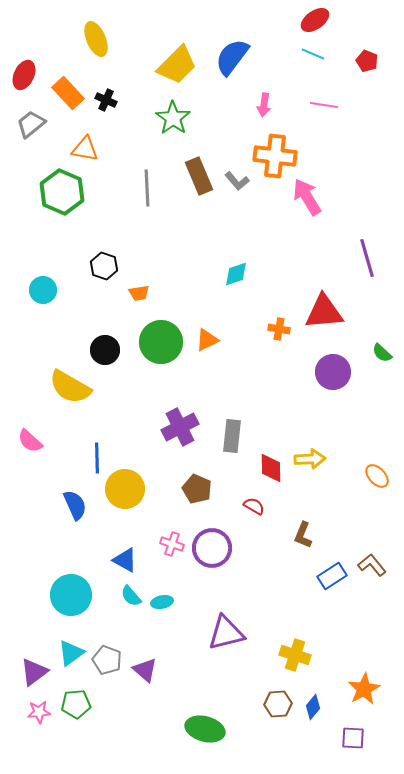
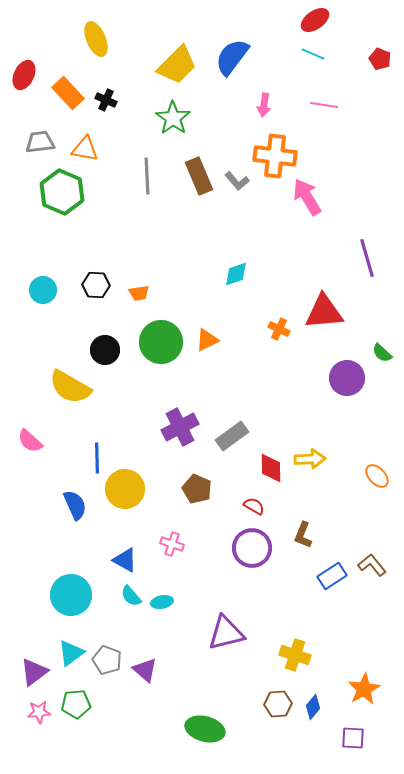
red pentagon at (367, 61): moved 13 px right, 2 px up
gray trapezoid at (31, 124): moved 9 px right, 18 px down; rotated 32 degrees clockwise
gray line at (147, 188): moved 12 px up
black hexagon at (104, 266): moved 8 px left, 19 px down; rotated 16 degrees counterclockwise
orange cross at (279, 329): rotated 15 degrees clockwise
purple circle at (333, 372): moved 14 px right, 6 px down
gray rectangle at (232, 436): rotated 48 degrees clockwise
purple circle at (212, 548): moved 40 px right
